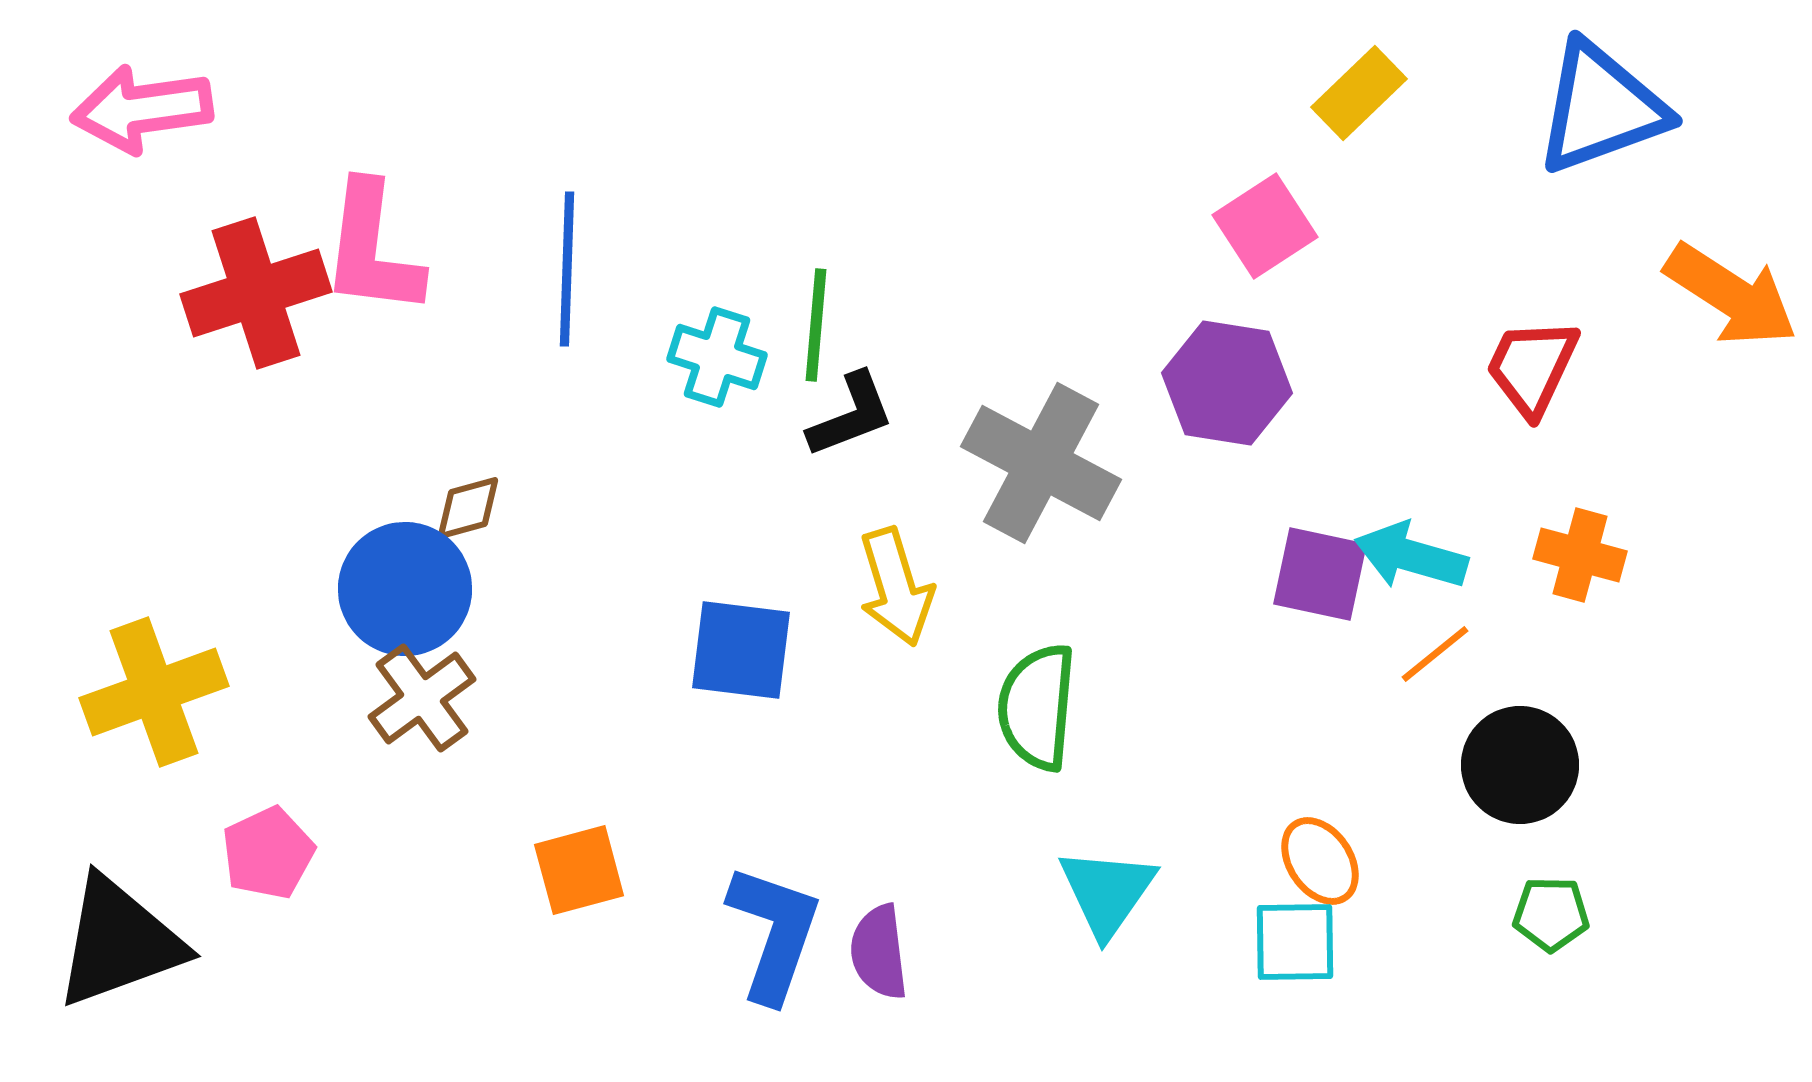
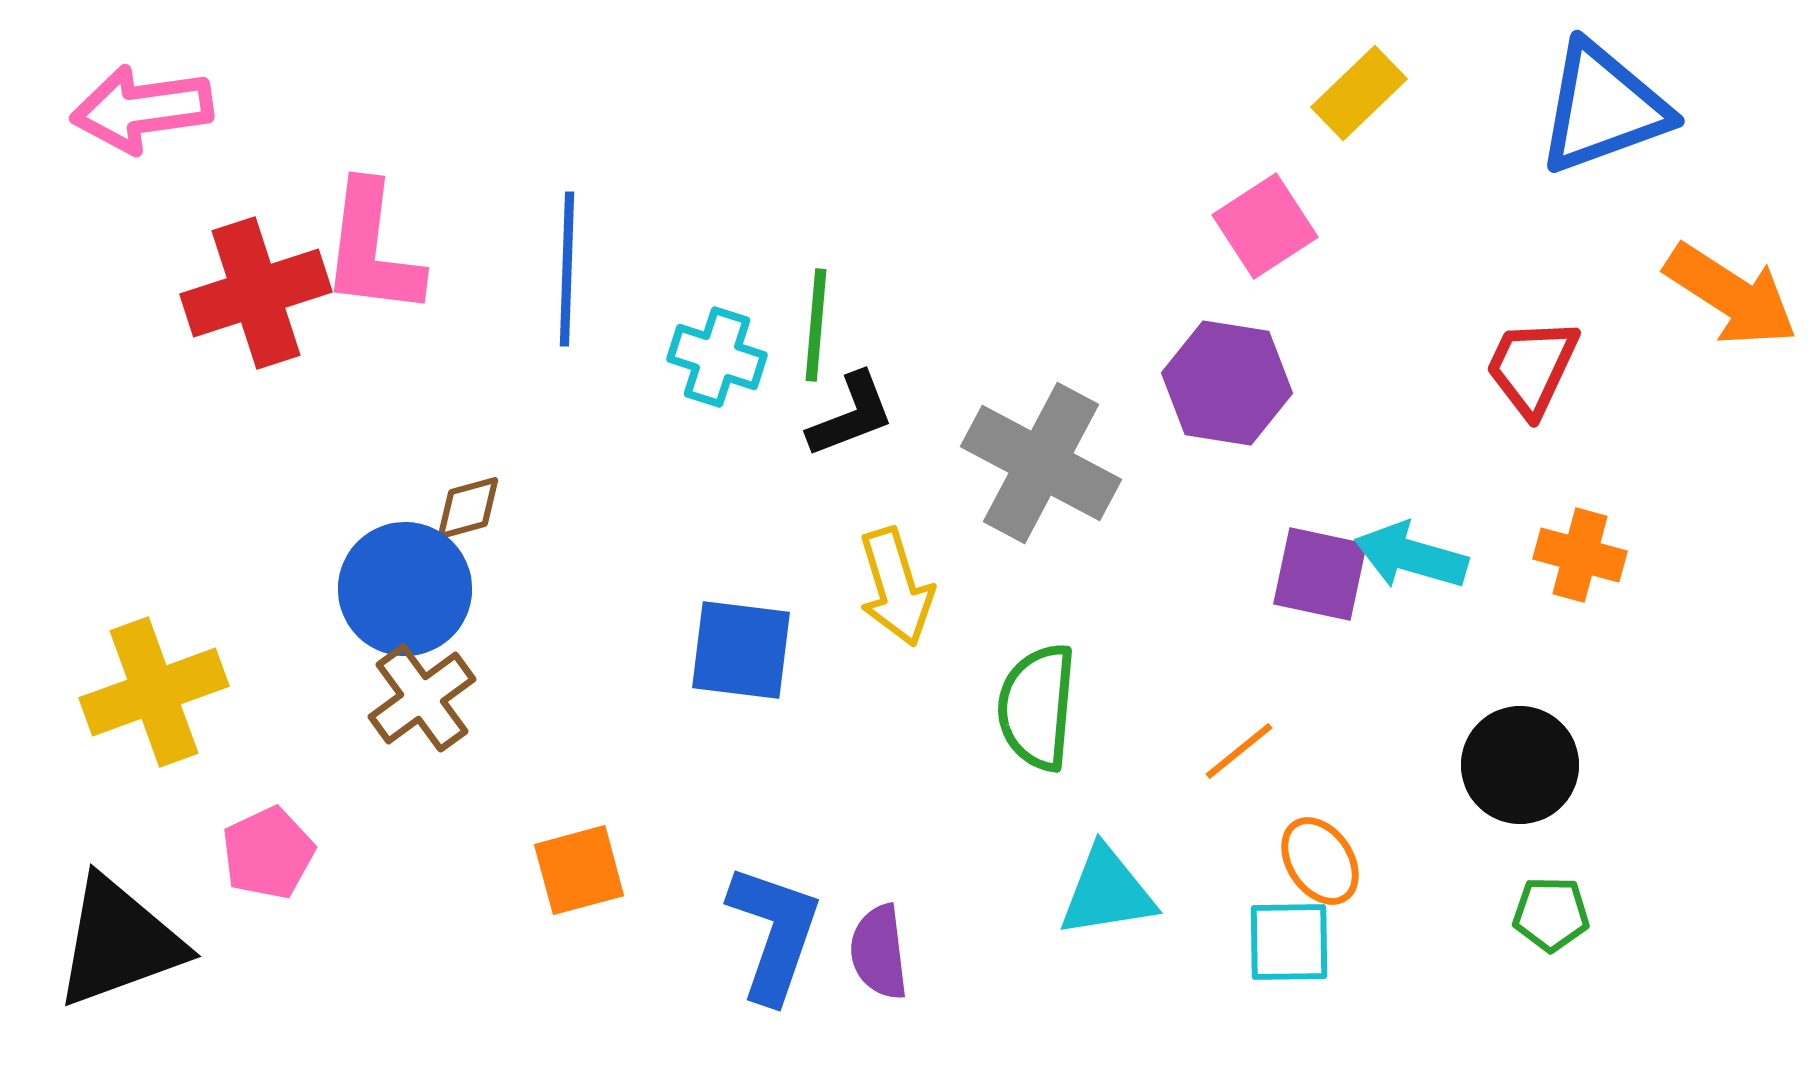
blue triangle: moved 2 px right
orange line: moved 196 px left, 97 px down
cyan triangle: rotated 46 degrees clockwise
cyan square: moved 6 px left
